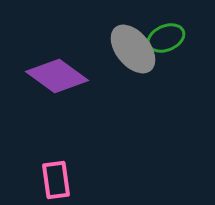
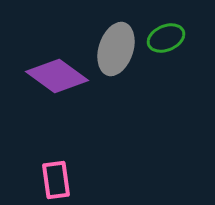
gray ellipse: moved 17 px left; rotated 57 degrees clockwise
